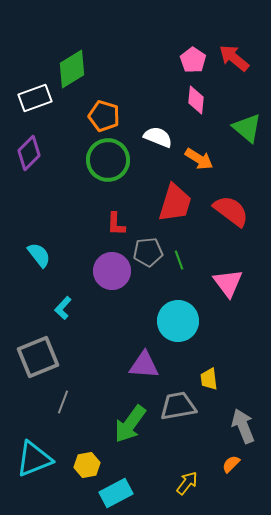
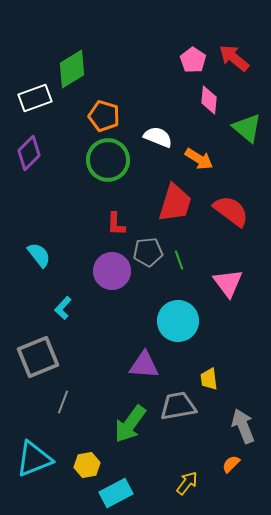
pink diamond: moved 13 px right
